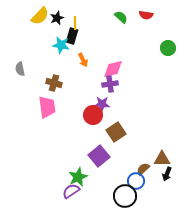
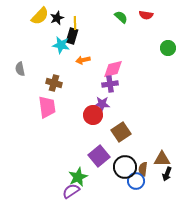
orange arrow: rotated 104 degrees clockwise
brown square: moved 5 px right
brown semicircle: rotated 40 degrees counterclockwise
black circle: moved 29 px up
